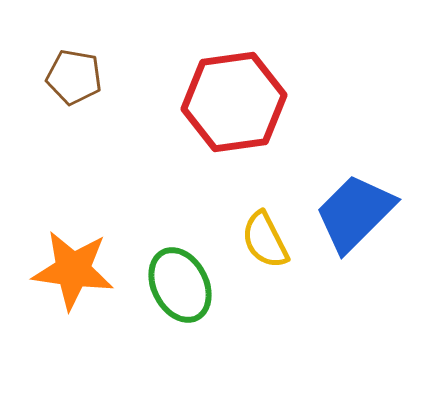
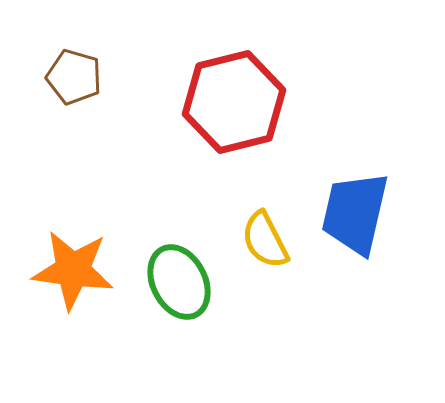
brown pentagon: rotated 6 degrees clockwise
red hexagon: rotated 6 degrees counterclockwise
blue trapezoid: rotated 32 degrees counterclockwise
green ellipse: moved 1 px left, 3 px up
